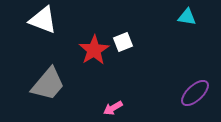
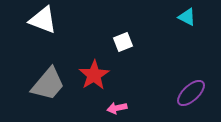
cyan triangle: rotated 18 degrees clockwise
red star: moved 25 px down
purple ellipse: moved 4 px left
pink arrow: moved 4 px right; rotated 18 degrees clockwise
